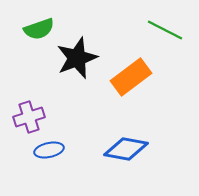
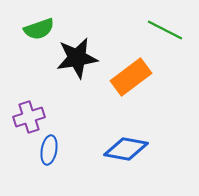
black star: rotated 12 degrees clockwise
blue ellipse: rotated 68 degrees counterclockwise
